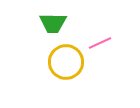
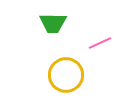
yellow circle: moved 13 px down
